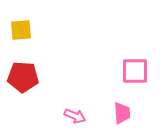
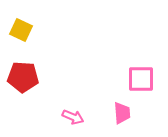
yellow square: rotated 30 degrees clockwise
pink square: moved 6 px right, 8 px down
pink arrow: moved 2 px left, 1 px down
